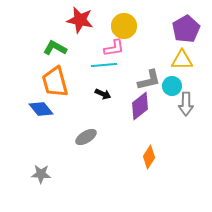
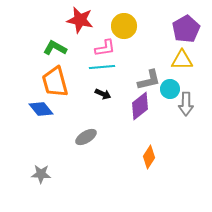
pink L-shape: moved 9 px left
cyan line: moved 2 px left, 2 px down
cyan circle: moved 2 px left, 3 px down
